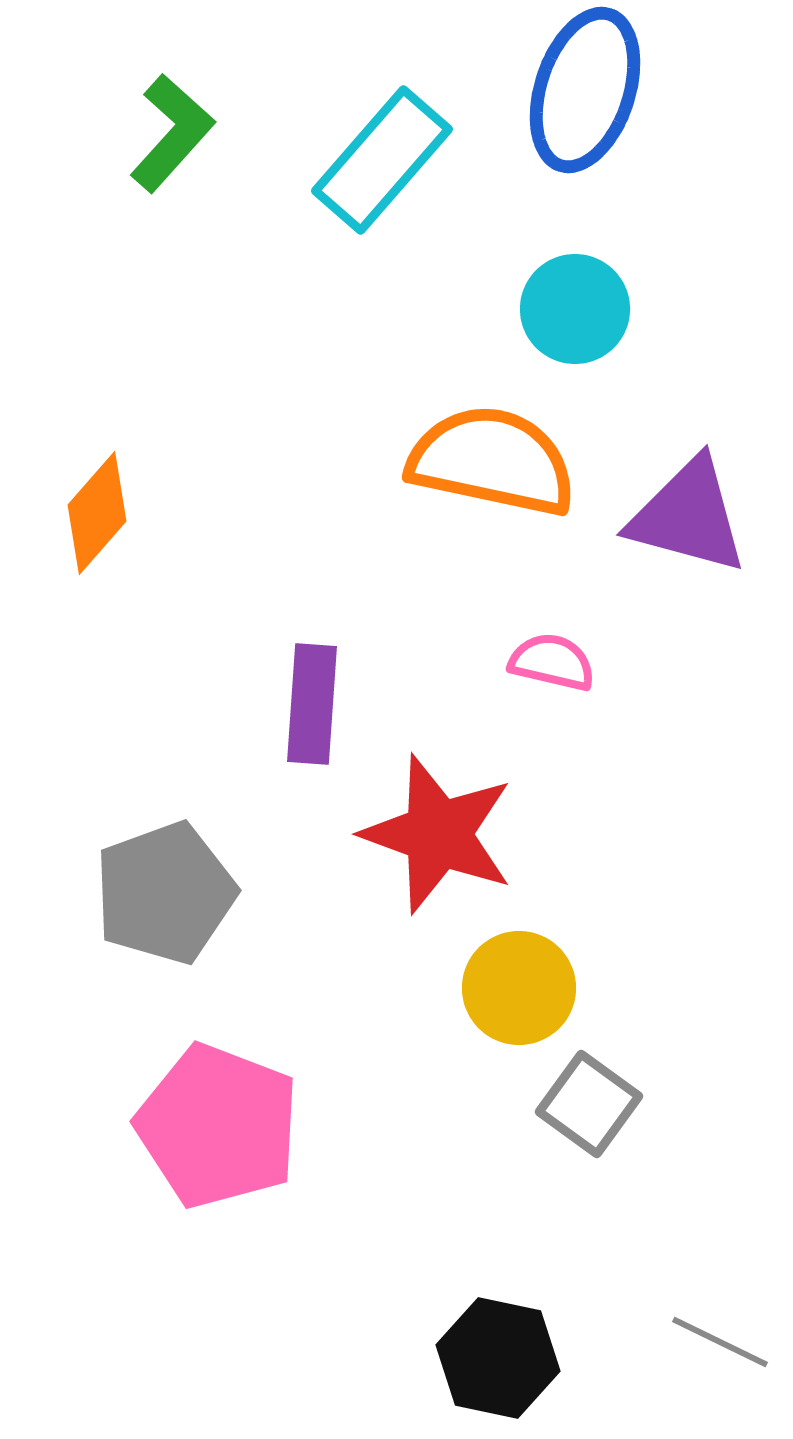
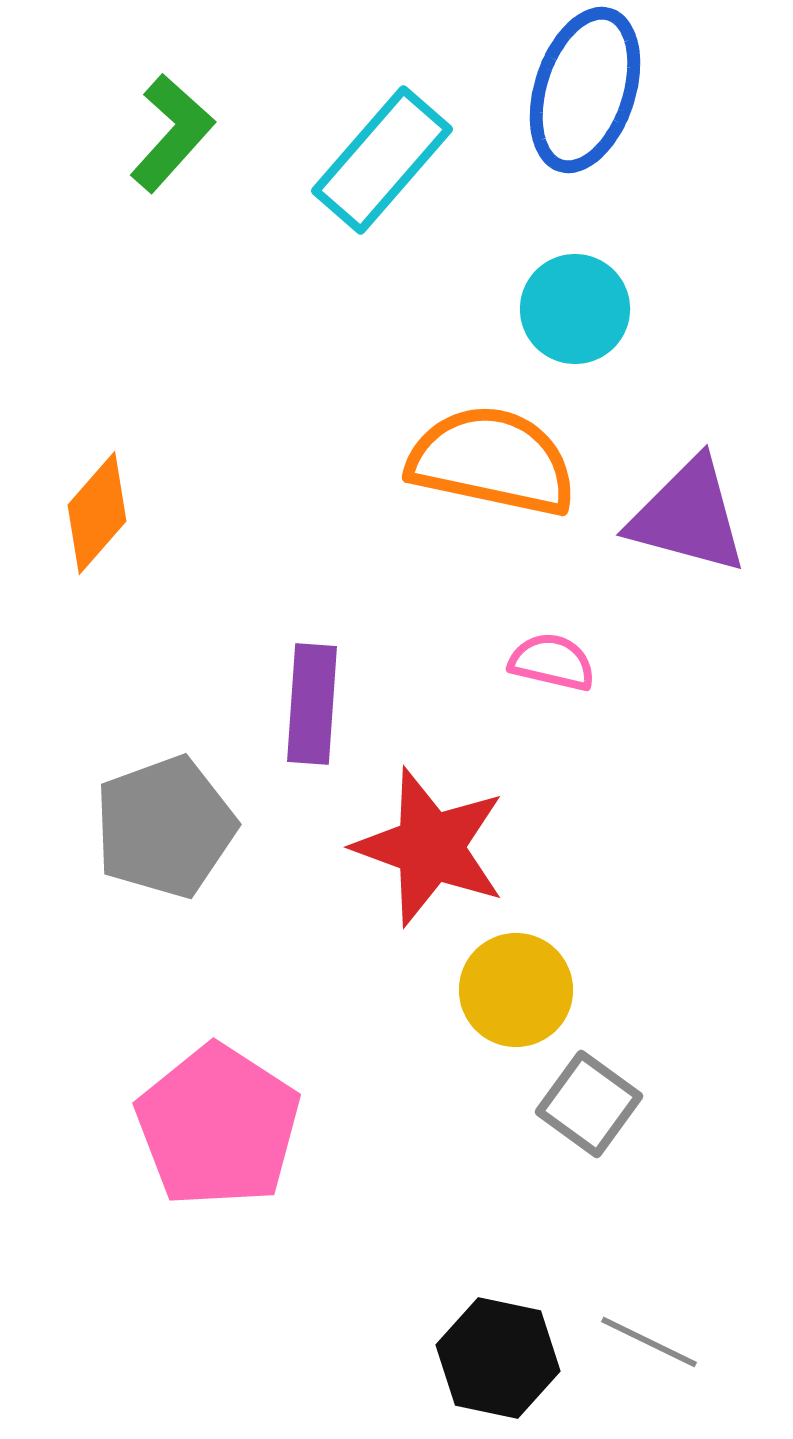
red star: moved 8 px left, 13 px down
gray pentagon: moved 66 px up
yellow circle: moved 3 px left, 2 px down
pink pentagon: rotated 12 degrees clockwise
gray line: moved 71 px left
